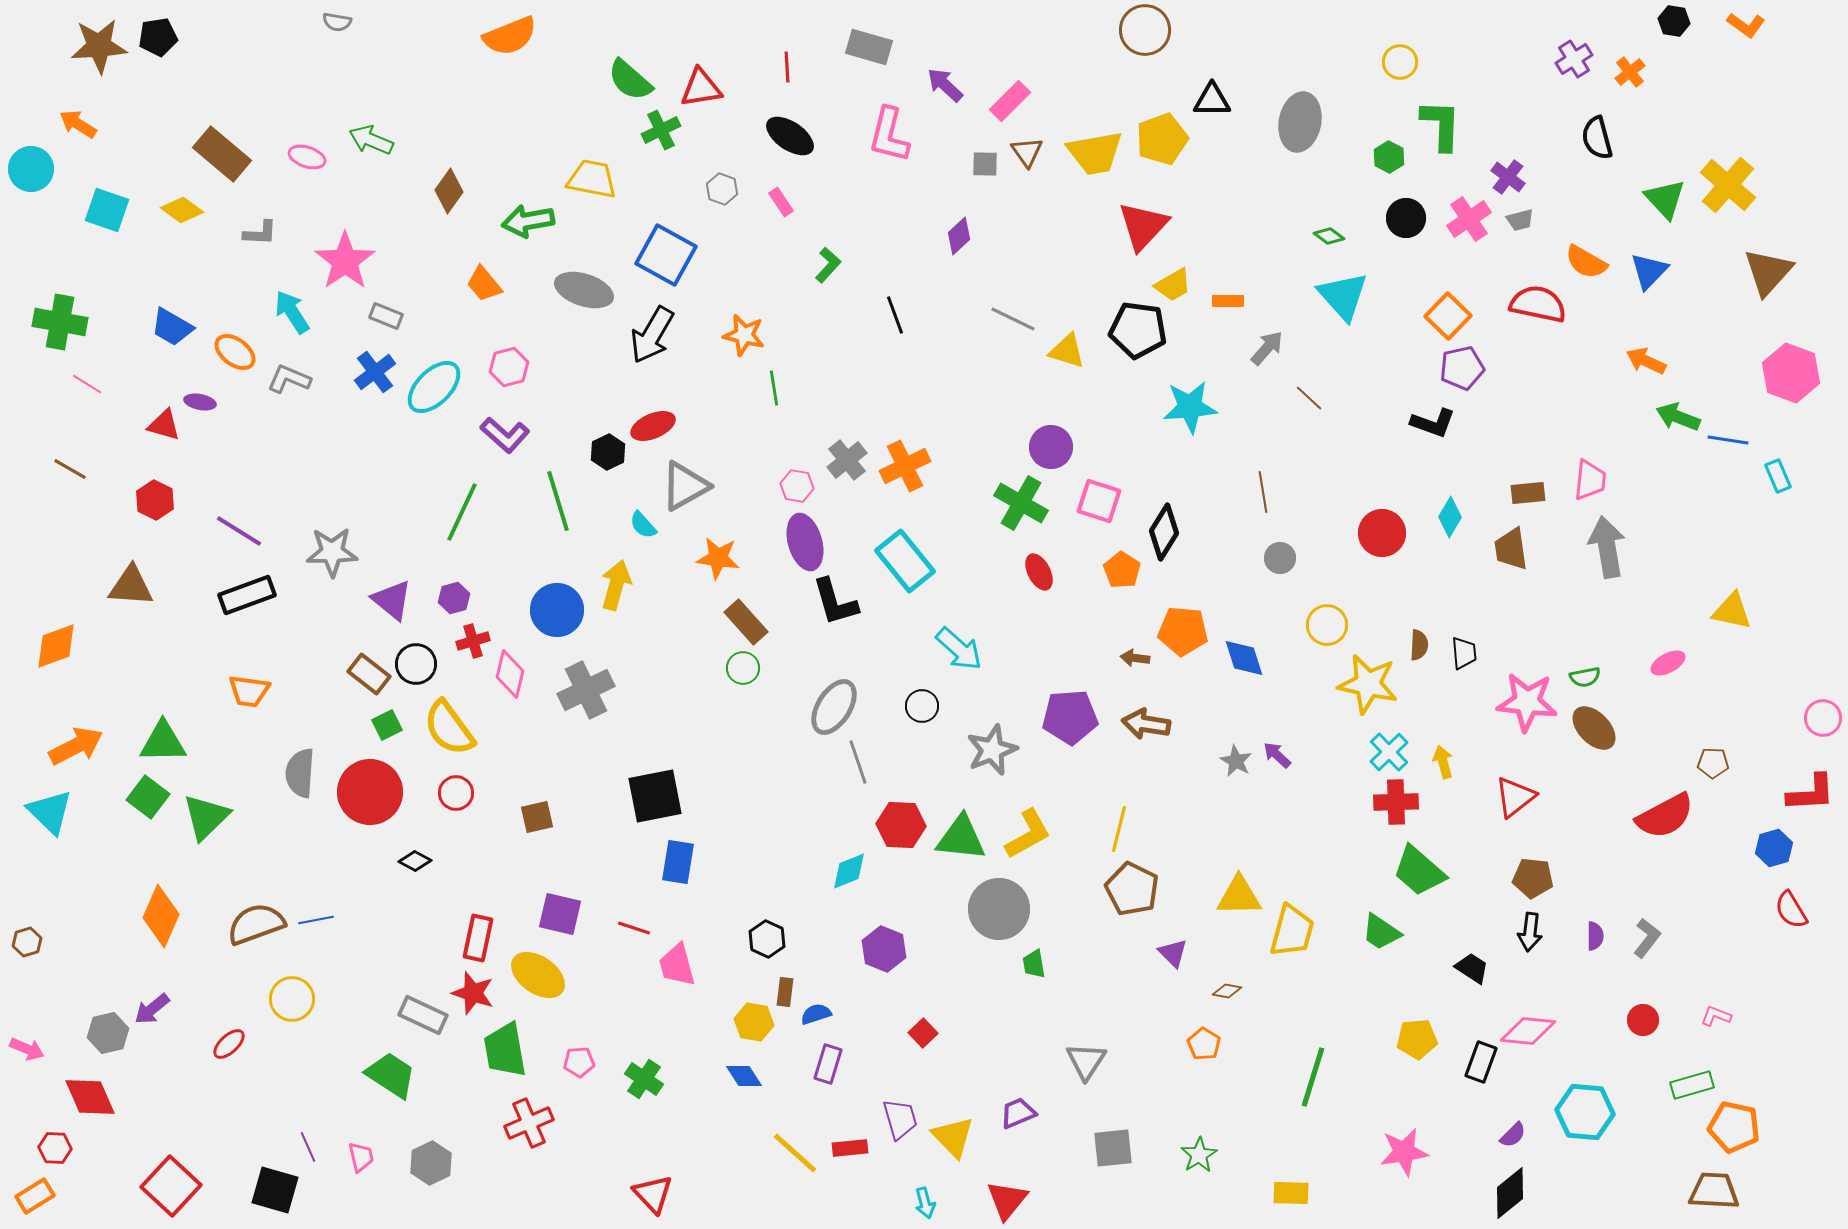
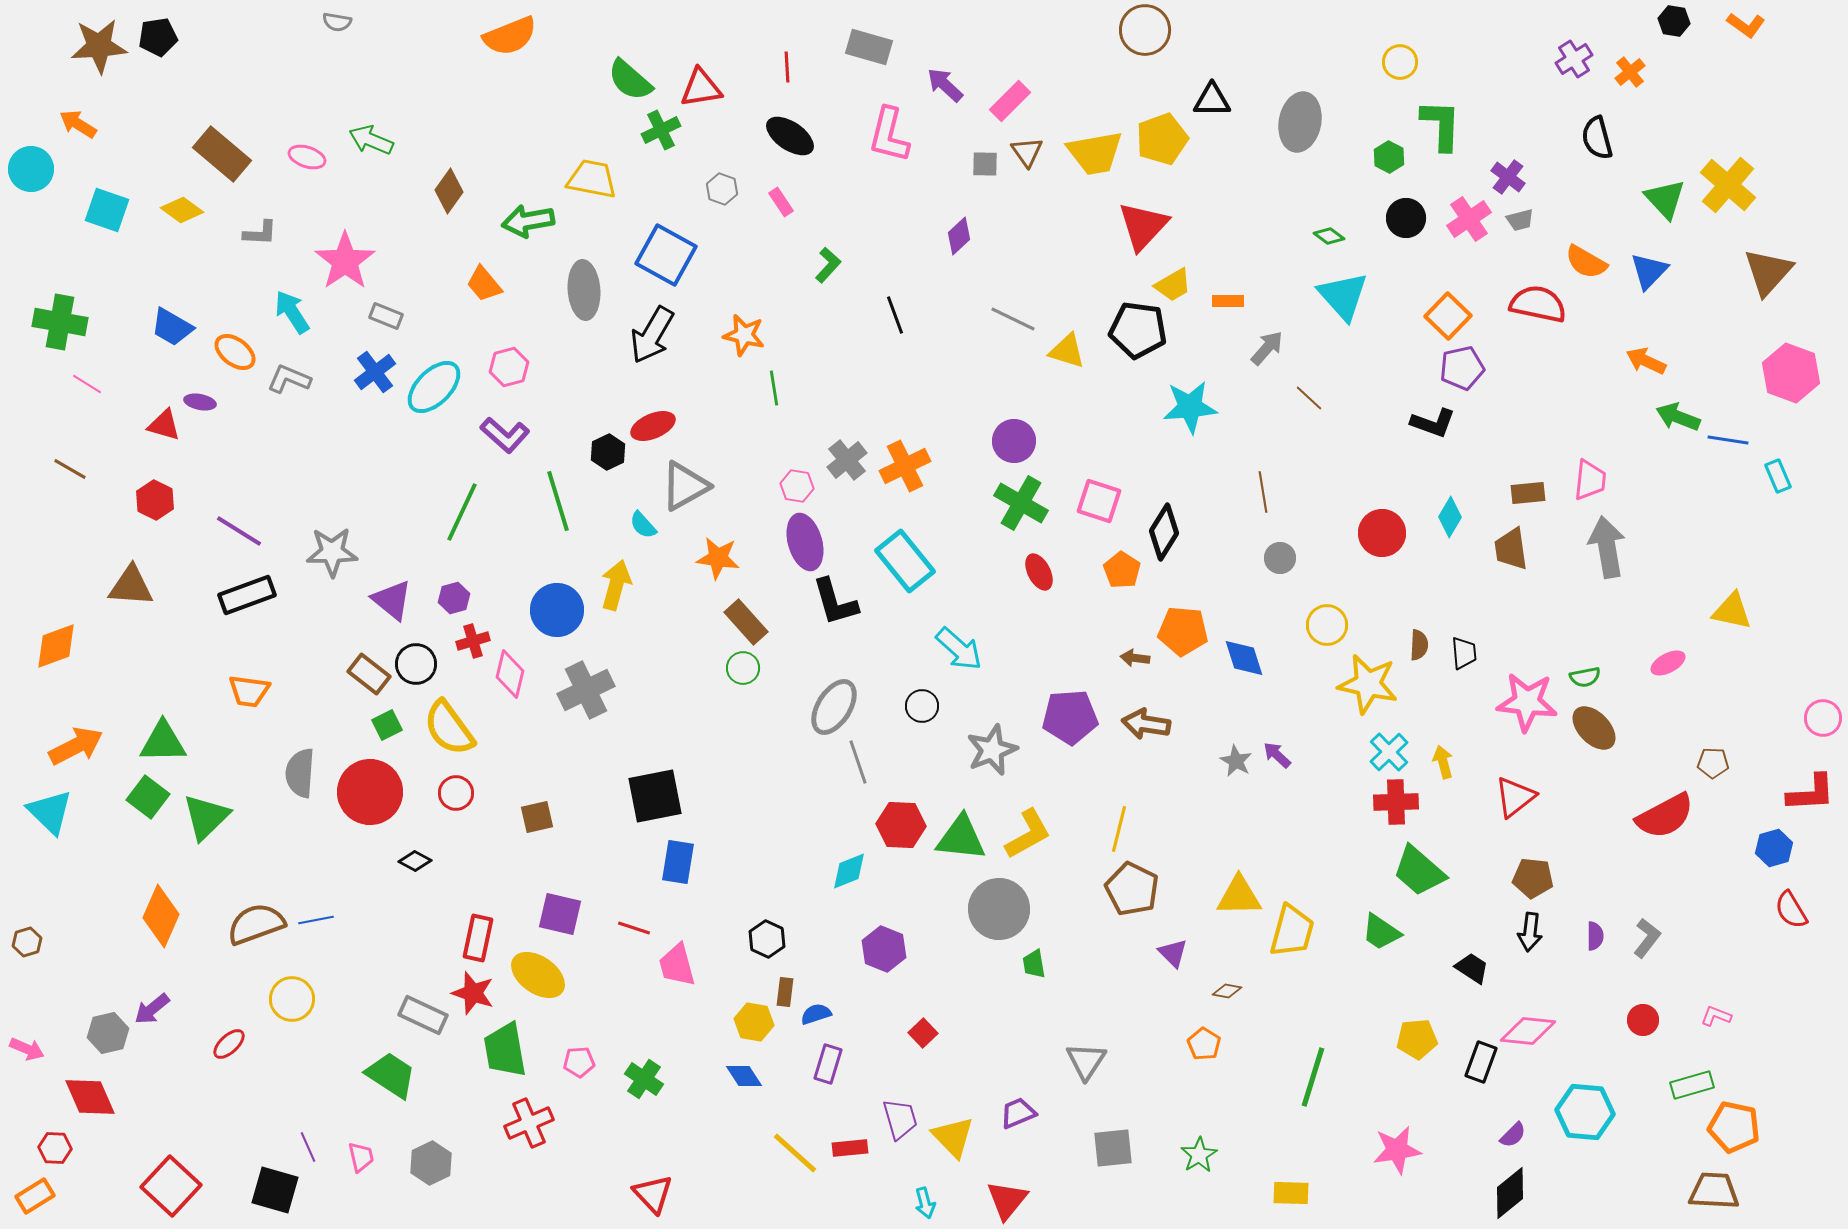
gray ellipse at (584, 290): rotated 68 degrees clockwise
purple circle at (1051, 447): moved 37 px left, 6 px up
pink star at (1404, 1152): moved 7 px left, 2 px up
